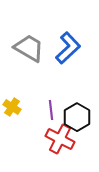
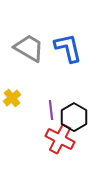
blue L-shape: rotated 60 degrees counterclockwise
yellow cross: moved 9 px up; rotated 18 degrees clockwise
black hexagon: moved 3 px left
